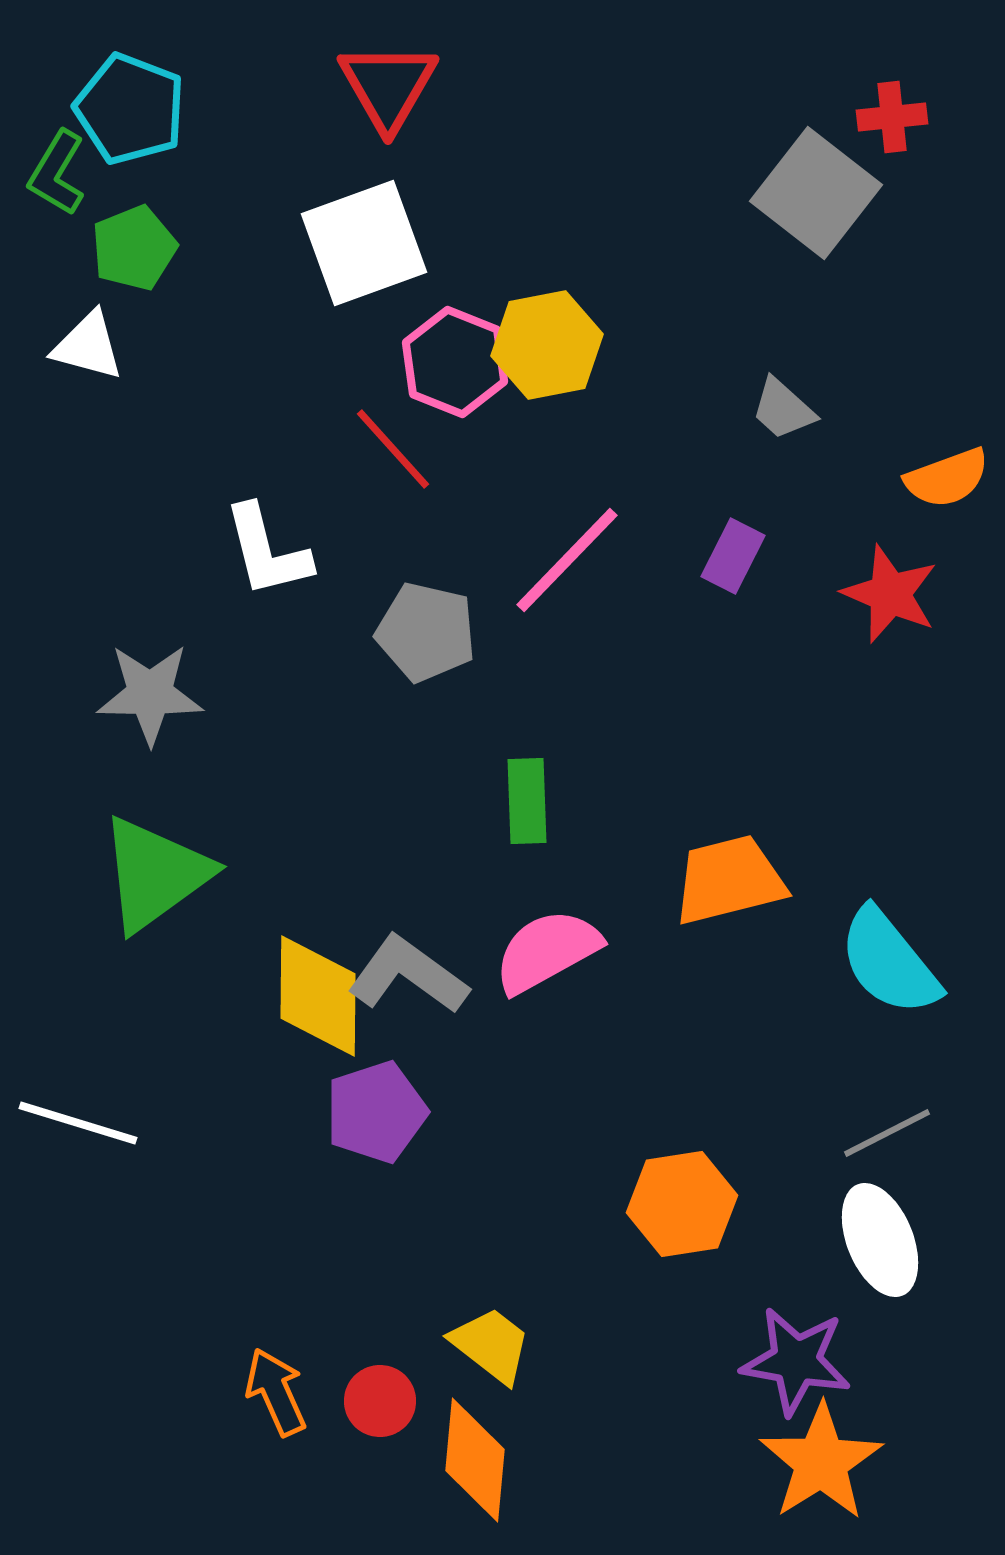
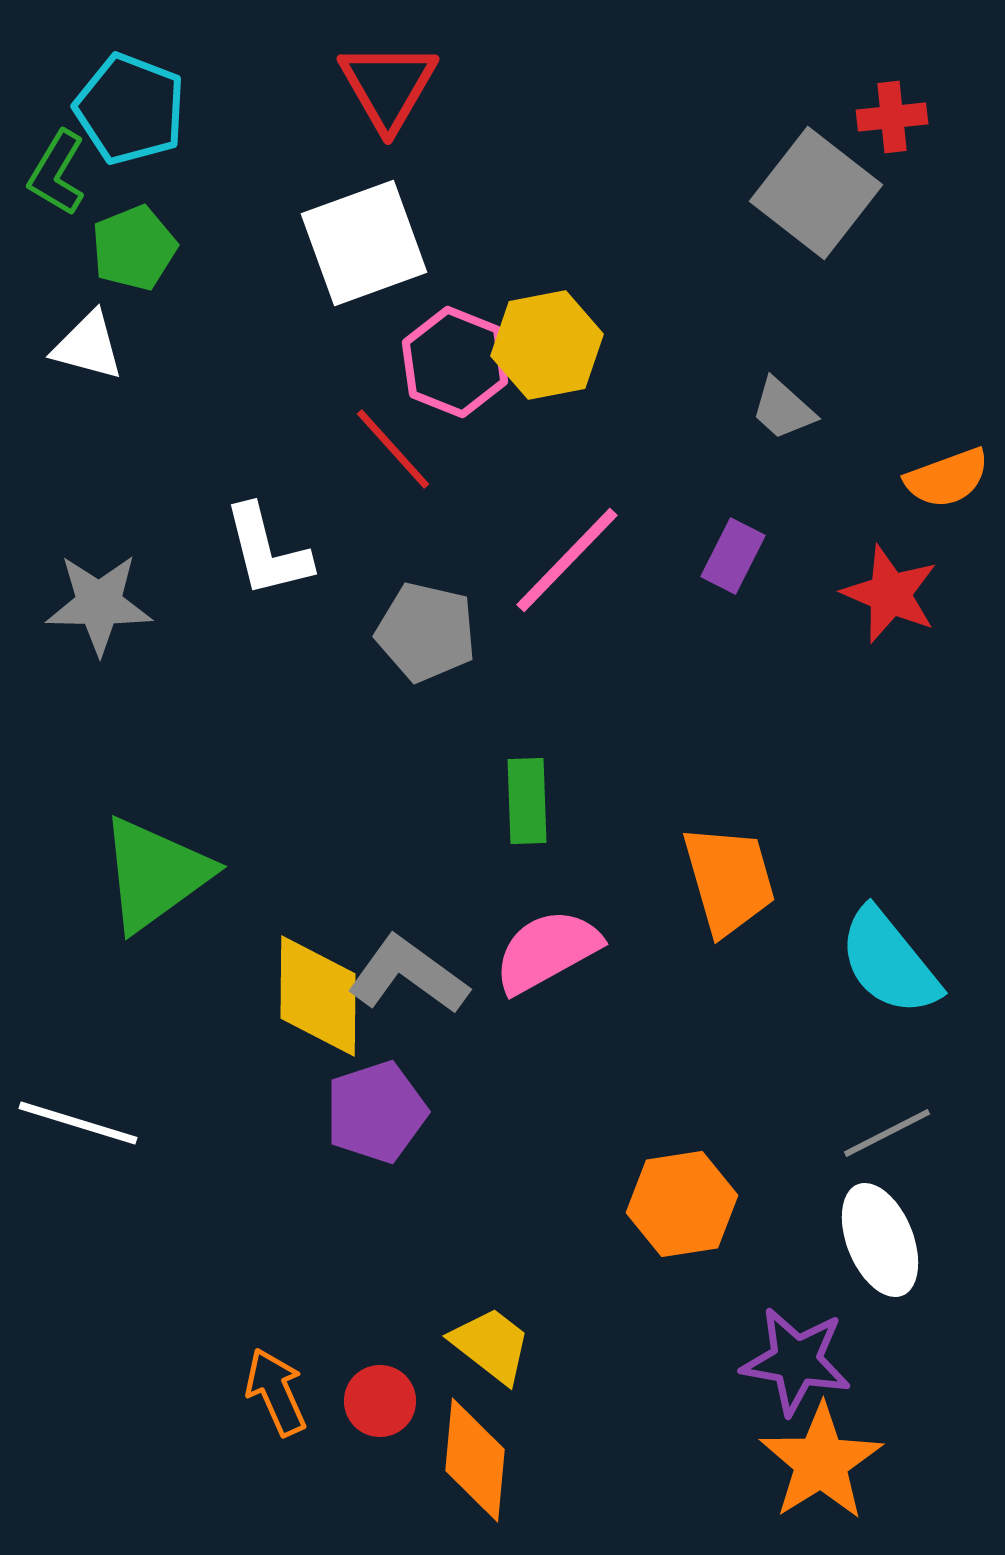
gray star: moved 51 px left, 90 px up
orange trapezoid: rotated 88 degrees clockwise
